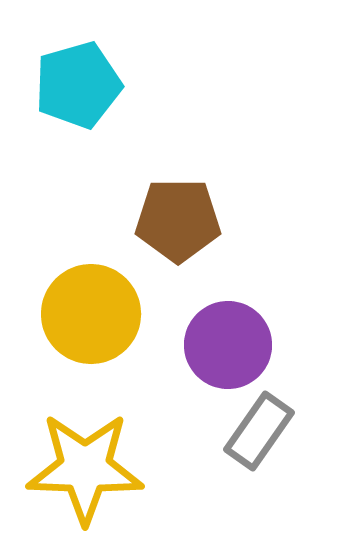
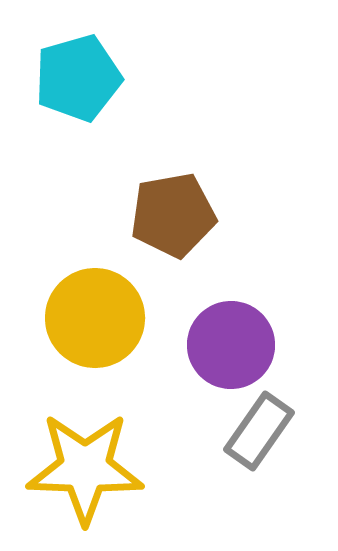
cyan pentagon: moved 7 px up
brown pentagon: moved 5 px left, 5 px up; rotated 10 degrees counterclockwise
yellow circle: moved 4 px right, 4 px down
purple circle: moved 3 px right
